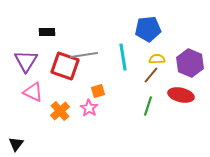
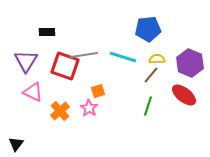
cyan line: rotated 64 degrees counterclockwise
red ellipse: moved 3 px right; rotated 25 degrees clockwise
